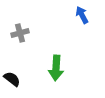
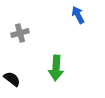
blue arrow: moved 4 px left
